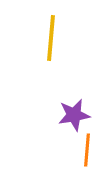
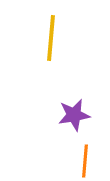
orange line: moved 2 px left, 11 px down
